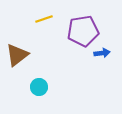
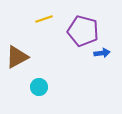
purple pentagon: rotated 24 degrees clockwise
brown triangle: moved 2 px down; rotated 10 degrees clockwise
